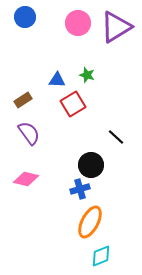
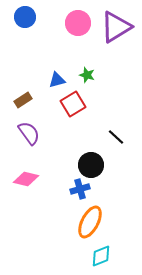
blue triangle: rotated 18 degrees counterclockwise
